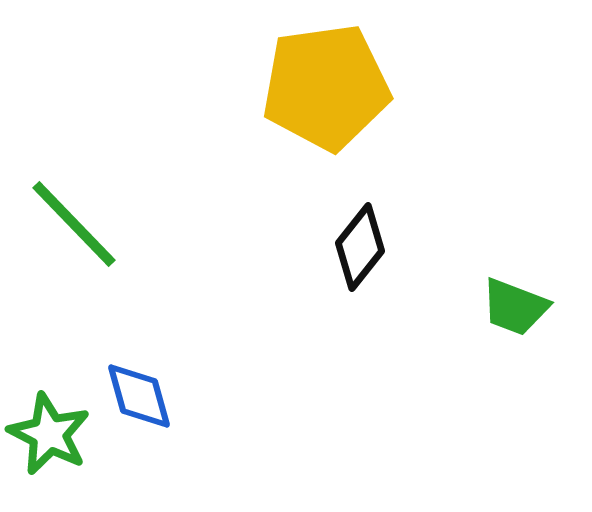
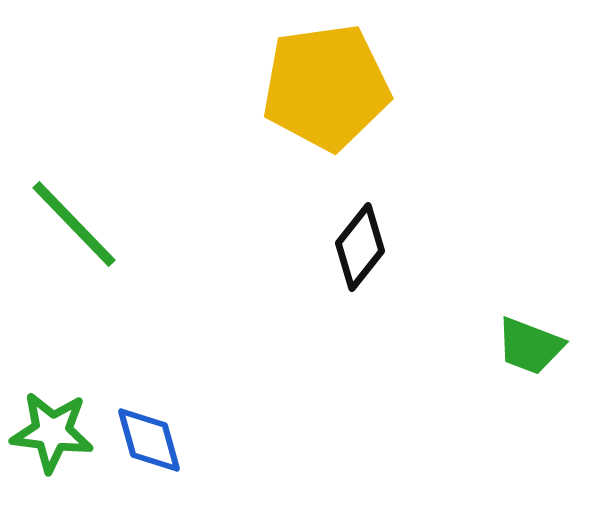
green trapezoid: moved 15 px right, 39 px down
blue diamond: moved 10 px right, 44 px down
green star: moved 3 px right, 2 px up; rotated 20 degrees counterclockwise
